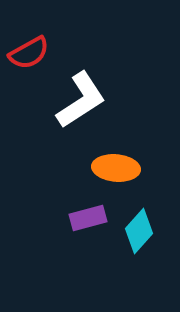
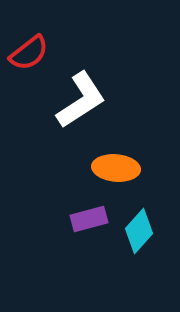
red semicircle: rotated 9 degrees counterclockwise
purple rectangle: moved 1 px right, 1 px down
